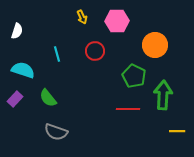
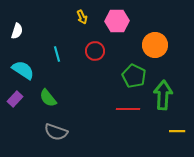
cyan semicircle: rotated 15 degrees clockwise
